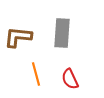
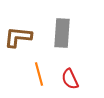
orange line: moved 3 px right
